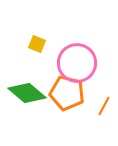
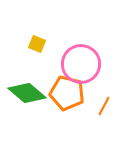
pink circle: moved 4 px right, 1 px down
